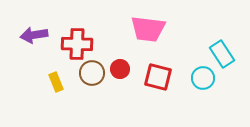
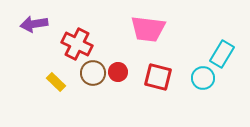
purple arrow: moved 11 px up
red cross: rotated 24 degrees clockwise
cyan rectangle: rotated 64 degrees clockwise
red circle: moved 2 px left, 3 px down
brown circle: moved 1 px right
yellow rectangle: rotated 24 degrees counterclockwise
